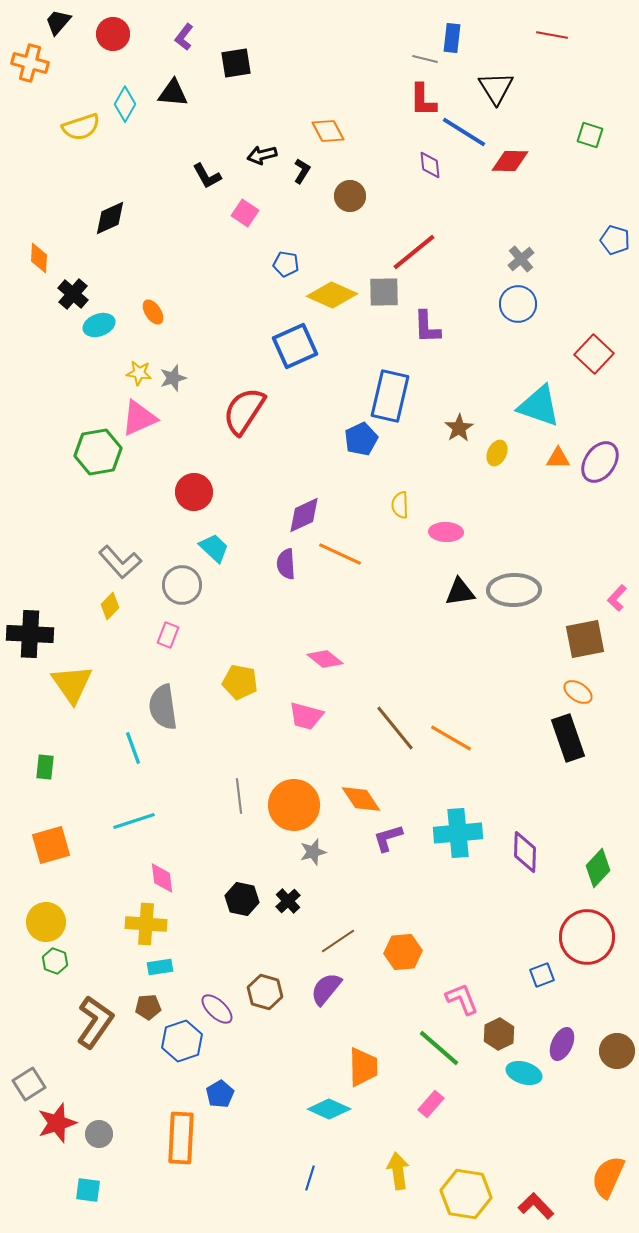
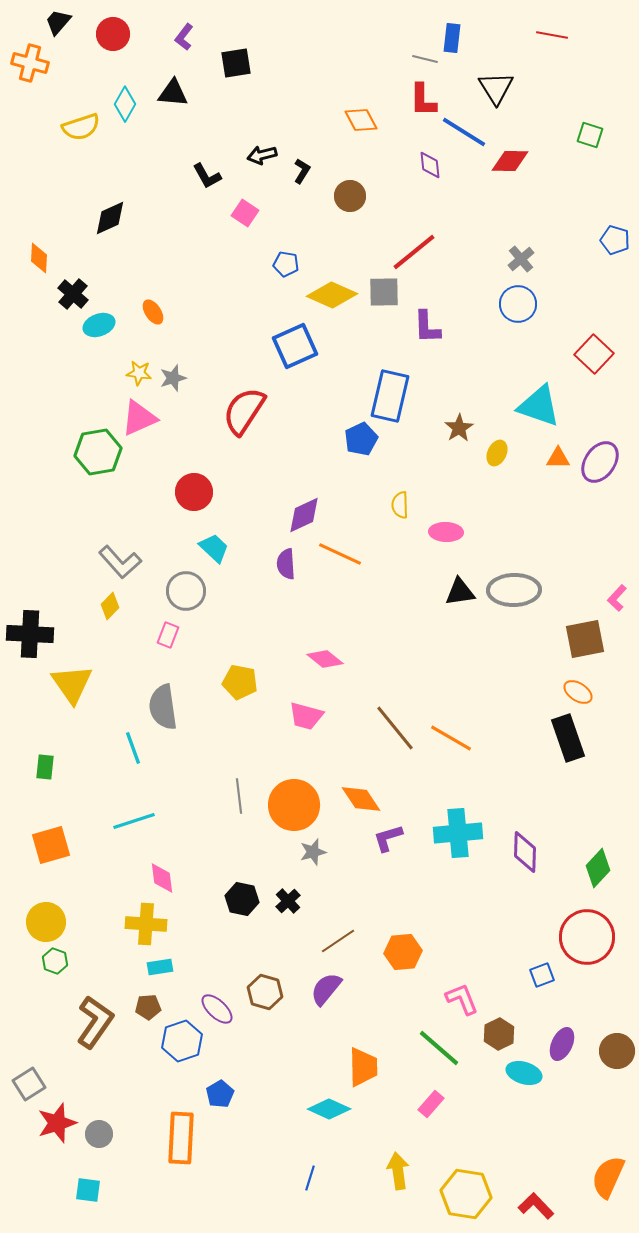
orange diamond at (328, 131): moved 33 px right, 11 px up
gray circle at (182, 585): moved 4 px right, 6 px down
